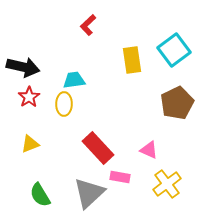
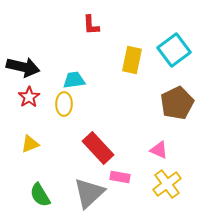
red L-shape: moved 3 px right; rotated 50 degrees counterclockwise
yellow rectangle: rotated 20 degrees clockwise
pink triangle: moved 10 px right
